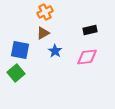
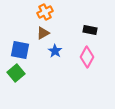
black rectangle: rotated 24 degrees clockwise
pink diamond: rotated 55 degrees counterclockwise
